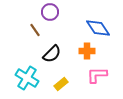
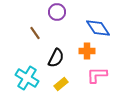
purple circle: moved 7 px right
brown line: moved 3 px down
black semicircle: moved 4 px right, 4 px down; rotated 18 degrees counterclockwise
